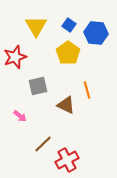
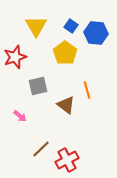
blue square: moved 2 px right, 1 px down
yellow pentagon: moved 3 px left
brown triangle: rotated 12 degrees clockwise
brown line: moved 2 px left, 5 px down
